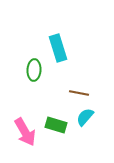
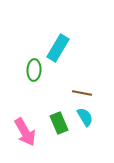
cyan rectangle: rotated 48 degrees clockwise
brown line: moved 3 px right
cyan semicircle: rotated 108 degrees clockwise
green rectangle: moved 3 px right, 2 px up; rotated 50 degrees clockwise
